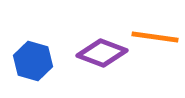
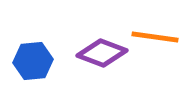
blue hexagon: rotated 21 degrees counterclockwise
